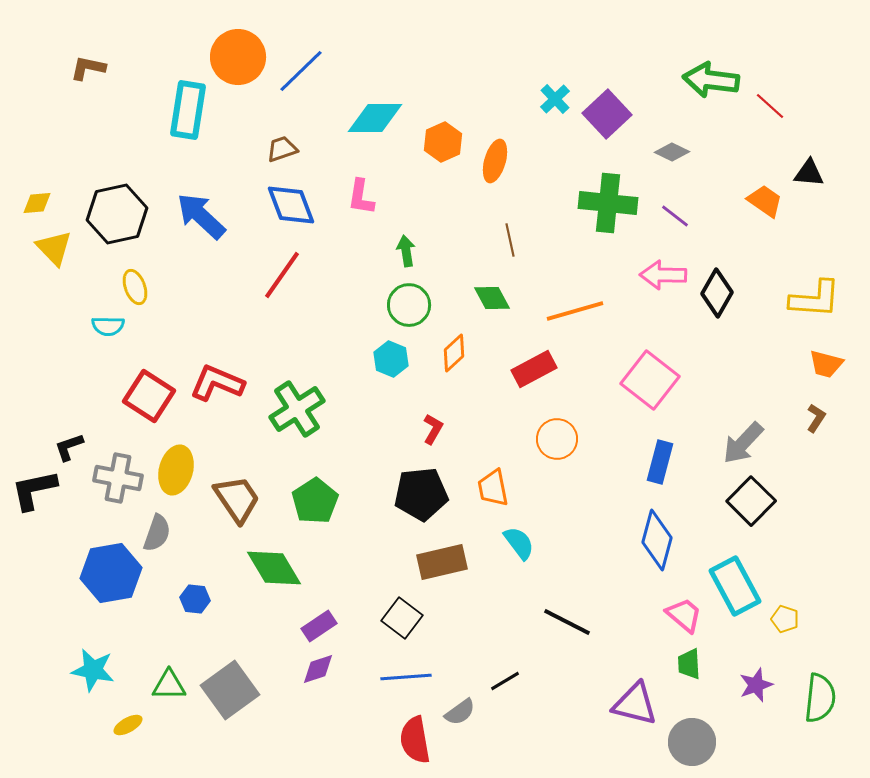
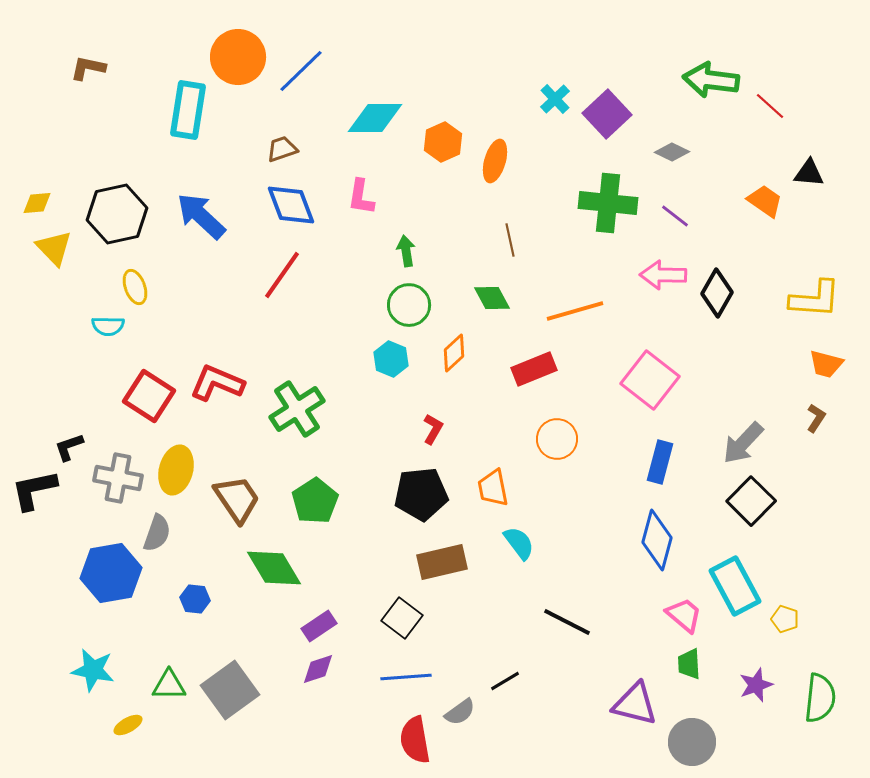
red rectangle at (534, 369): rotated 6 degrees clockwise
